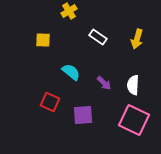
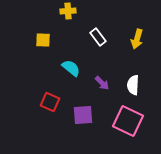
yellow cross: moved 1 px left; rotated 28 degrees clockwise
white rectangle: rotated 18 degrees clockwise
cyan semicircle: moved 4 px up
purple arrow: moved 2 px left
pink square: moved 6 px left, 1 px down
